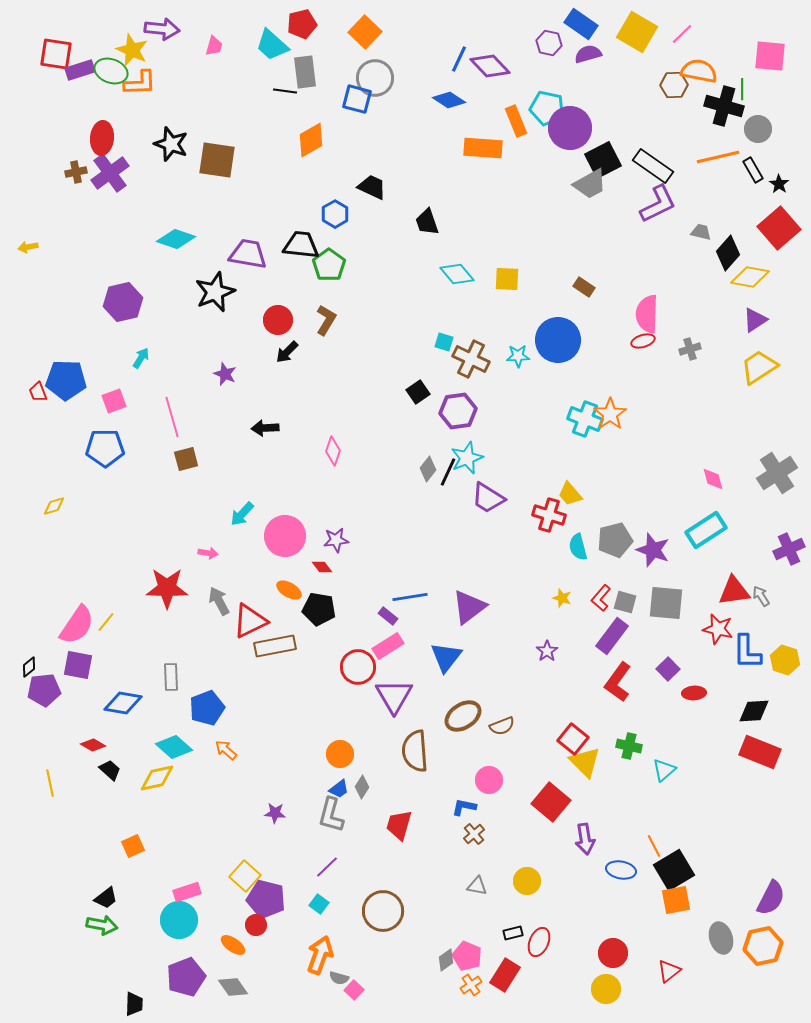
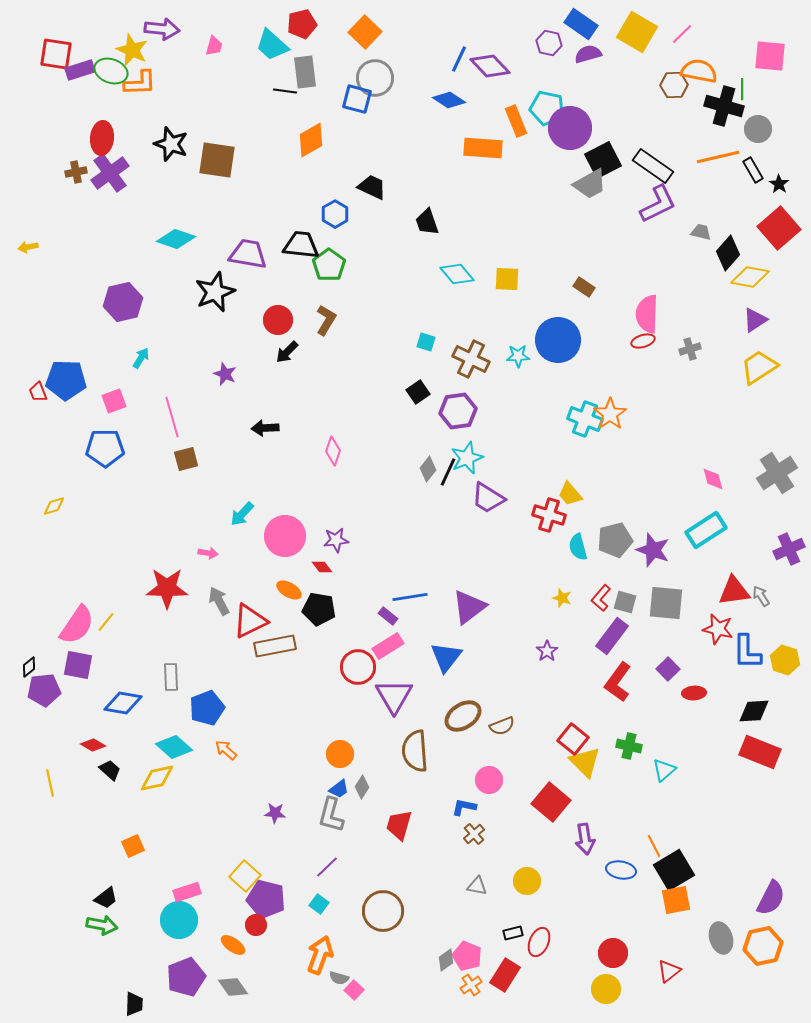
cyan square at (444, 342): moved 18 px left
